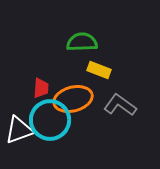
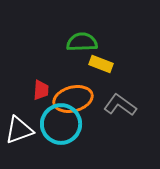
yellow rectangle: moved 2 px right, 6 px up
red trapezoid: moved 2 px down
cyan circle: moved 11 px right, 4 px down
